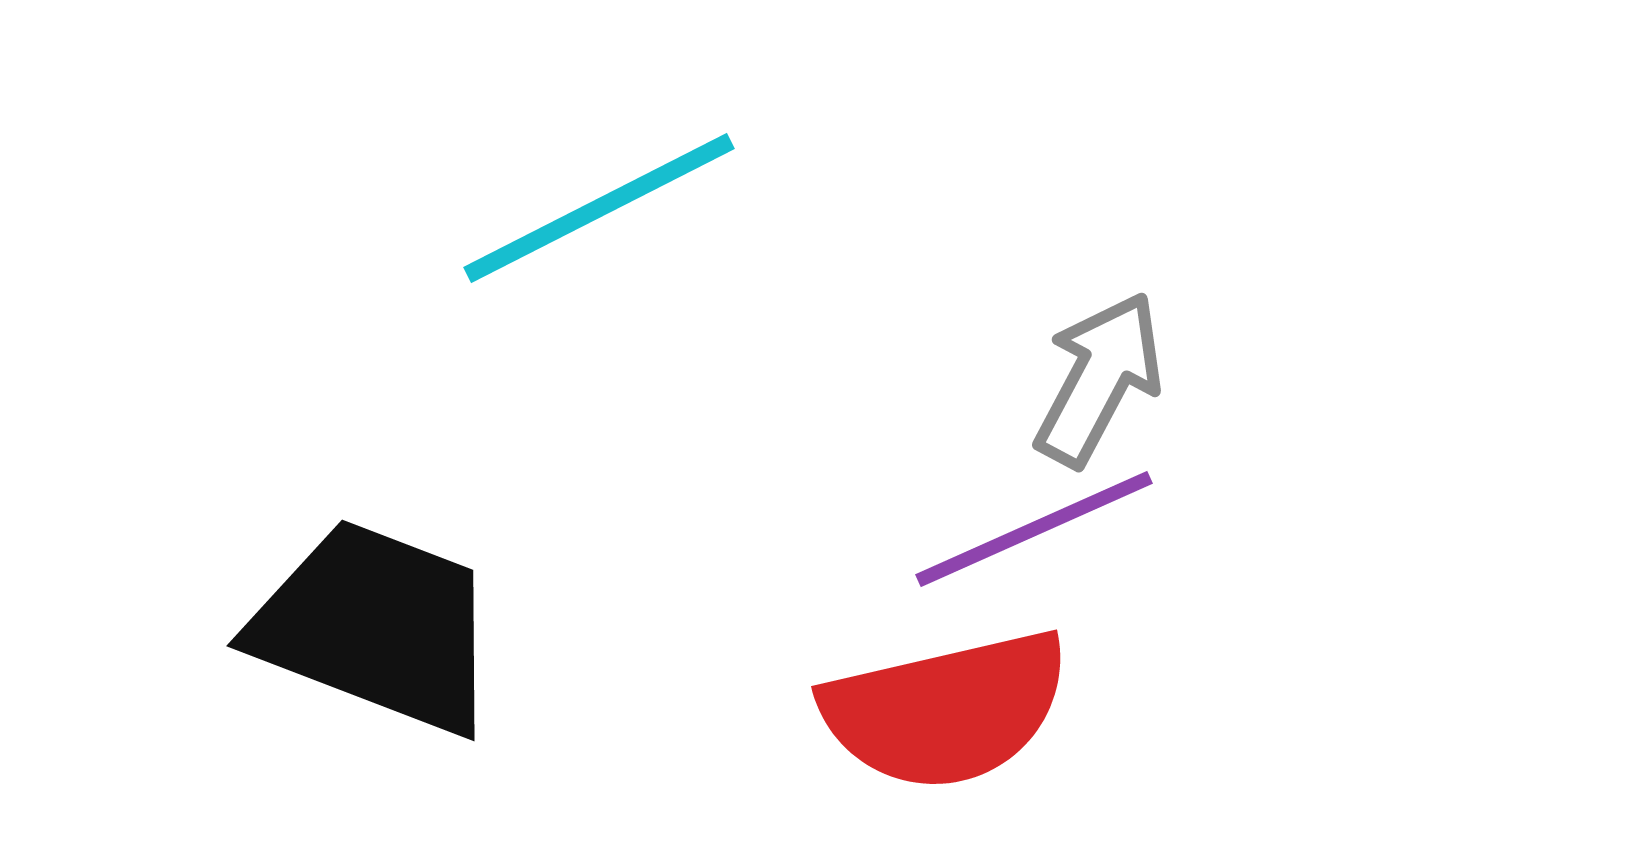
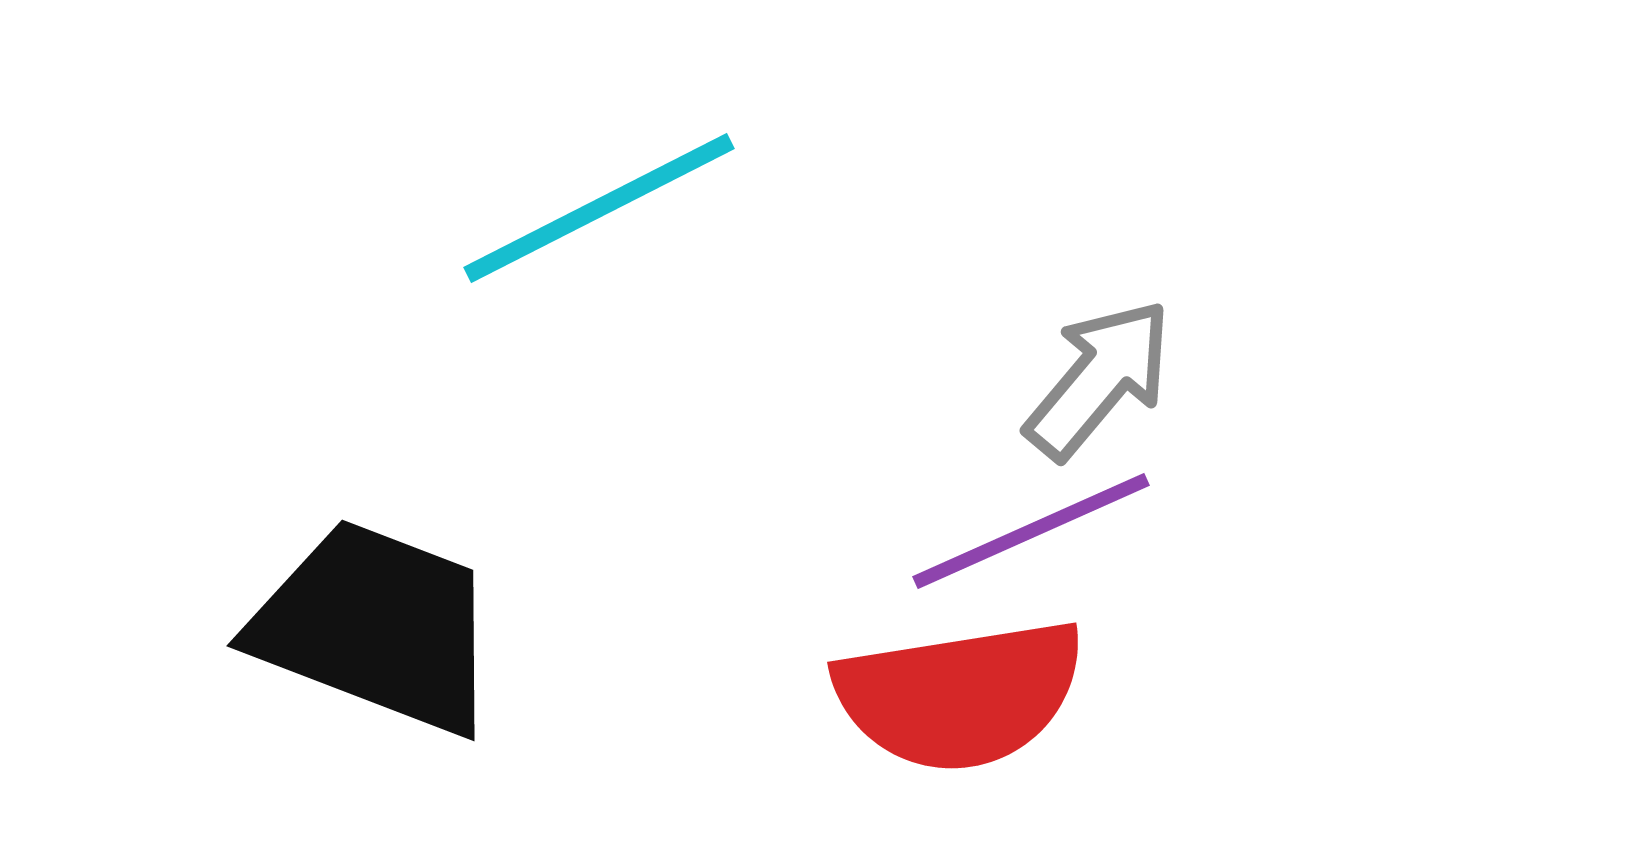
gray arrow: rotated 12 degrees clockwise
purple line: moved 3 px left, 2 px down
red semicircle: moved 14 px right, 15 px up; rotated 4 degrees clockwise
